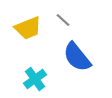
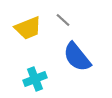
cyan cross: rotated 15 degrees clockwise
